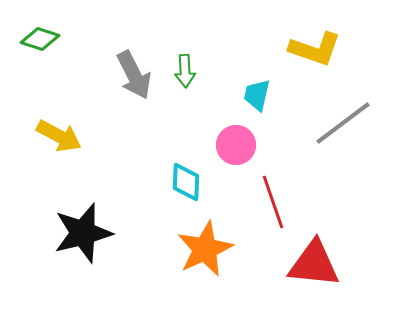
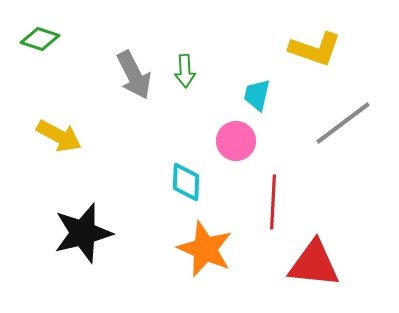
pink circle: moved 4 px up
red line: rotated 22 degrees clockwise
orange star: rotated 24 degrees counterclockwise
